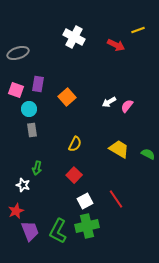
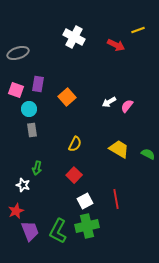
red line: rotated 24 degrees clockwise
